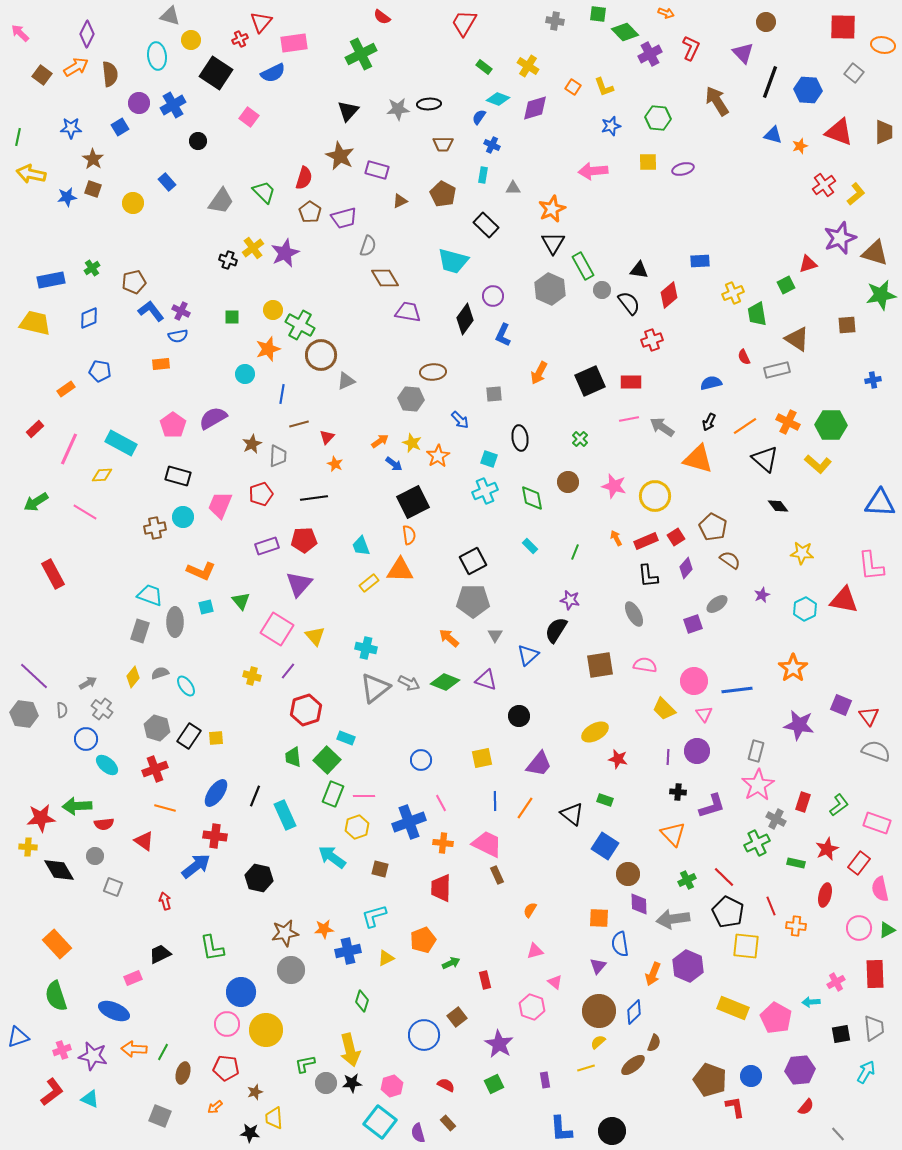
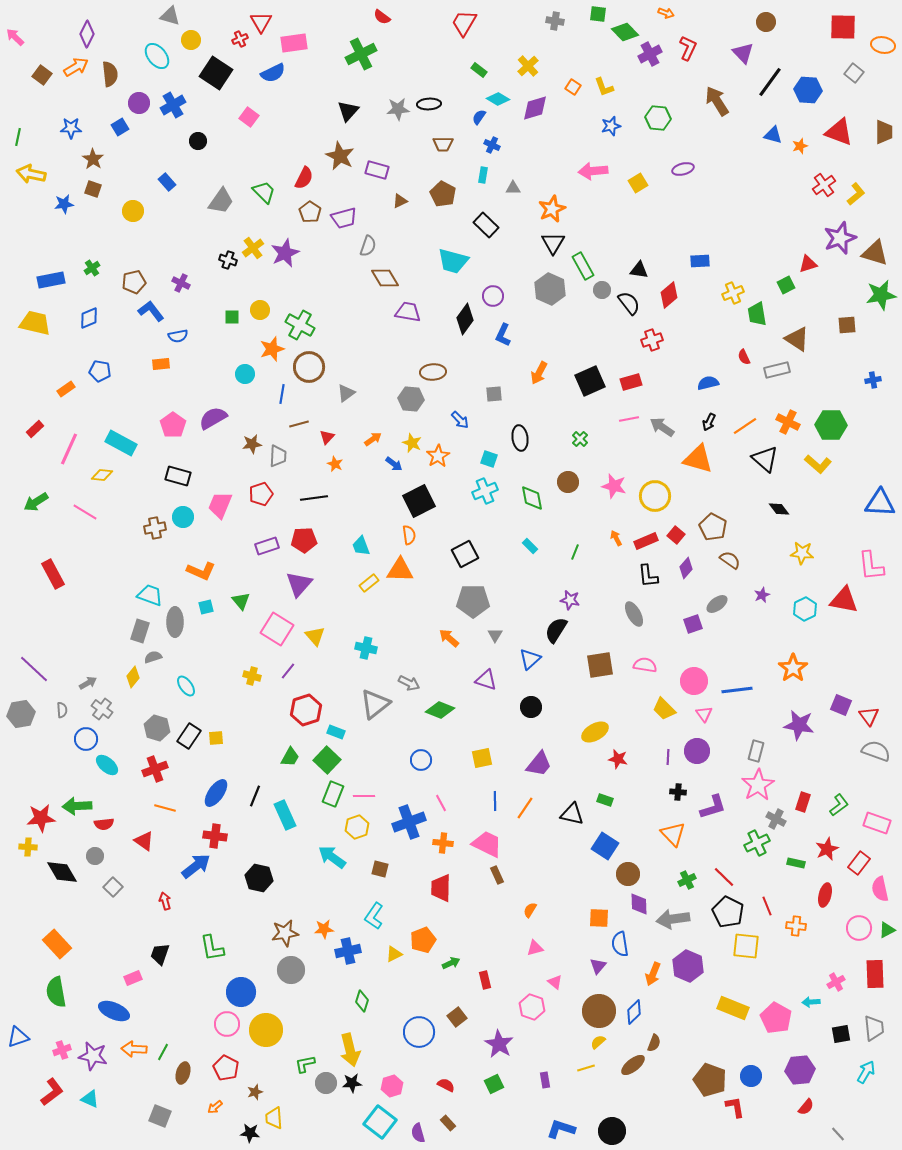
red triangle at (261, 22): rotated 10 degrees counterclockwise
pink arrow at (20, 33): moved 5 px left, 4 px down
red L-shape at (691, 48): moved 3 px left
cyan ellipse at (157, 56): rotated 32 degrees counterclockwise
yellow cross at (528, 66): rotated 15 degrees clockwise
green rectangle at (484, 67): moved 5 px left, 3 px down
black line at (770, 82): rotated 16 degrees clockwise
cyan diamond at (498, 99): rotated 10 degrees clockwise
yellow square at (648, 162): moved 10 px left, 21 px down; rotated 30 degrees counterclockwise
red semicircle at (304, 178): rotated 10 degrees clockwise
blue star at (67, 197): moved 3 px left, 7 px down
yellow circle at (133, 203): moved 8 px down
yellow circle at (273, 310): moved 13 px left
purple cross at (181, 311): moved 28 px up
orange star at (268, 349): moved 4 px right
brown circle at (321, 355): moved 12 px left, 12 px down
gray triangle at (346, 381): moved 12 px down; rotated 12 degrees counterclockwise
red rectangle at (631, 382): rotated 15 degrees counterclockwise
blue semicircle at (711, 383): moved 3 px left
orange arrow at (380, 441): moved 7 px left, 2 px up
brown star at (252, 444): rotated 18 degrees clockwise
yellow diamond at (102, 475): rotated 10 degrees clockwise
black square at (413, 502): moved 6 px right, 1 px up
black diamond at (778, 506): moved 1 px right, 3 px down
red square at (676, 537): moved 2 px up; rotated 18 degrees counterclockwise
black square at (473, 561): moved 8 px left, 7 px up
blue triangle at (528, 655): moved 2 px right, 4 px down
gray semicircle at (160, 673): moved 7 px left, 16 px up
purple line at (34, 676): moved 7 px up
green diamond at (445, 682): moved 5 px left, 28 px down
gray triangle at (375, 688): moved 16 px down
gray hexagon at (24, 714): moved 3 px left; rotated 16 degrees counterclockwise
black circle at (519, 716): moved 12 px right, 9 px up
cyan rectangle at (346, 738): moved 10 px left, 6 px up
green trapezoid at (293, 757): moved 3 px left; rotated 145 degrees counterclockwise
purple L-shape at (712, 806): moved 1 px right, 1 px down
black triangle at (572, 814): rotated 25 degrees counterclockwise
black diamond at (59, 870): moved 3 px right, 2 px down
gray square at (113, 887): rotated 24 degrees clockwise
red line at (771, 906): moved 4 px left
cyan L-shape at (374, 916): rotated 40 degrees counterclockwise
pink triangle at (535, 951): moved 3 px up
black trapezoid at (160, 954): rotated 45 degrees counterclockwise
yellow triangle at (386, 958): moved 8 px right, 4 px up
green semicircle at (56, 996): moved 4 px up; rotated 8 degrees clockwise
blue circle at (424, 1035): moved 5 px left, 3 px up
red pentagon at (226, 1068): rotated 20 degrees clockwise
blue L-shape at (561, 1129): rotated 112 degrees clockwise
